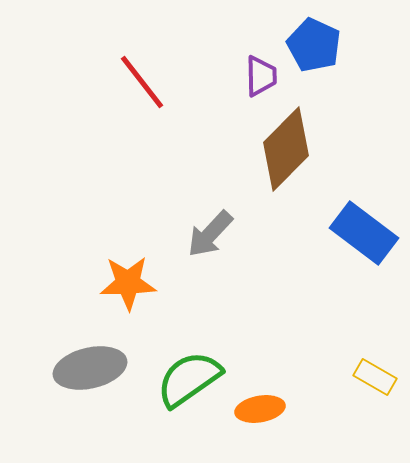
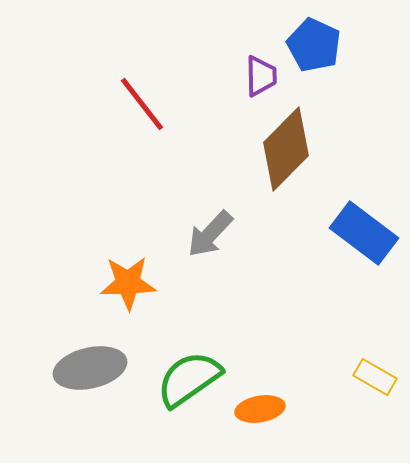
red line: moved 22 px down
